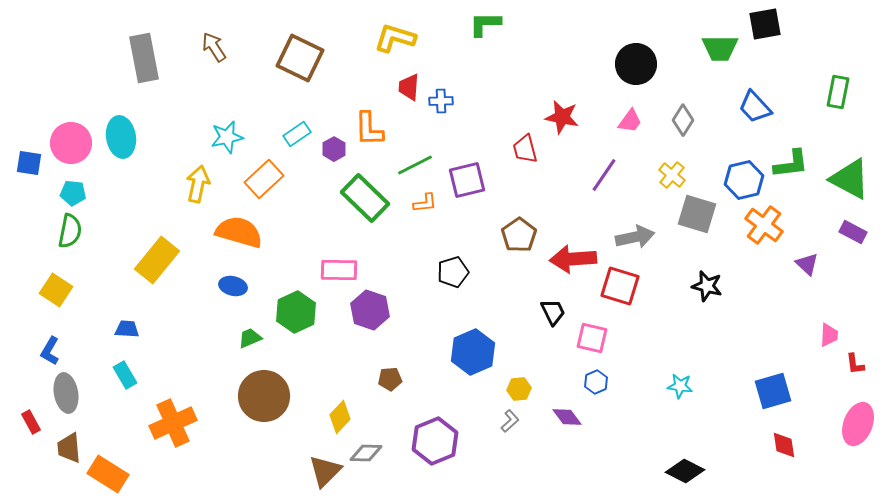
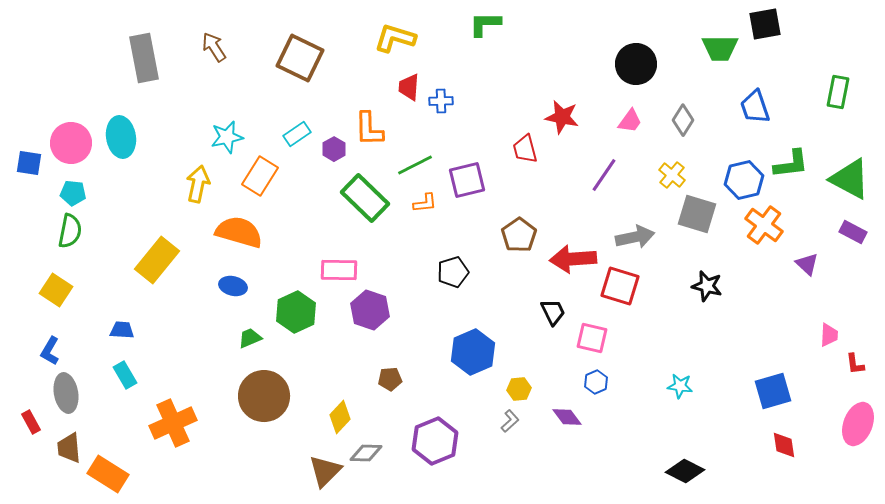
blue trapezoid at (755, 107): rotated 24 degrees clockwise
orange rectangle at (264, 179): moved 4 px left, 3 px up; rotated 15 degrees counterclockwise
blue trapezoid at (127, 329): moved 5 px left, 1 px down
